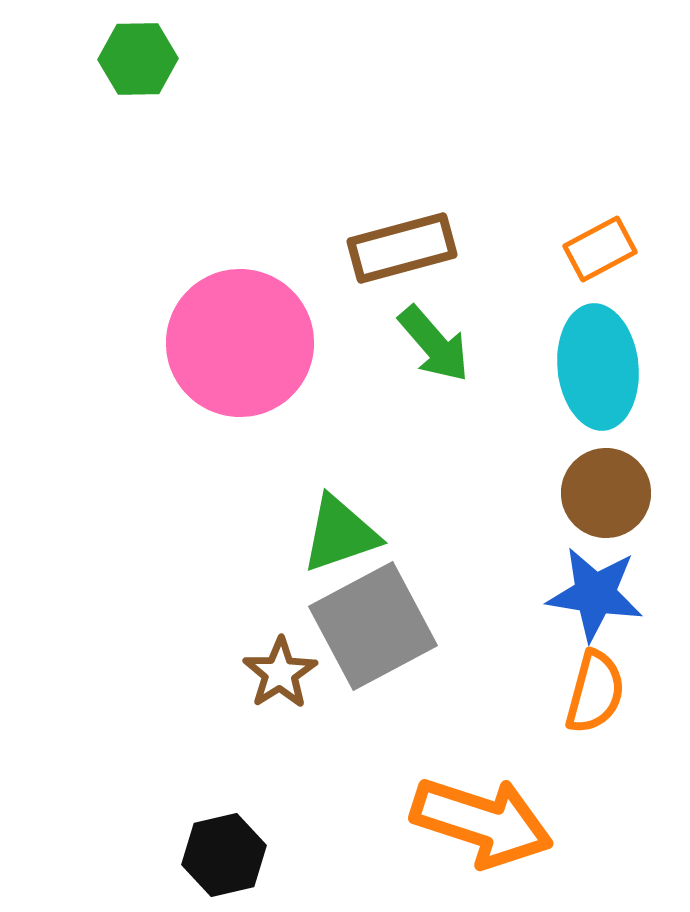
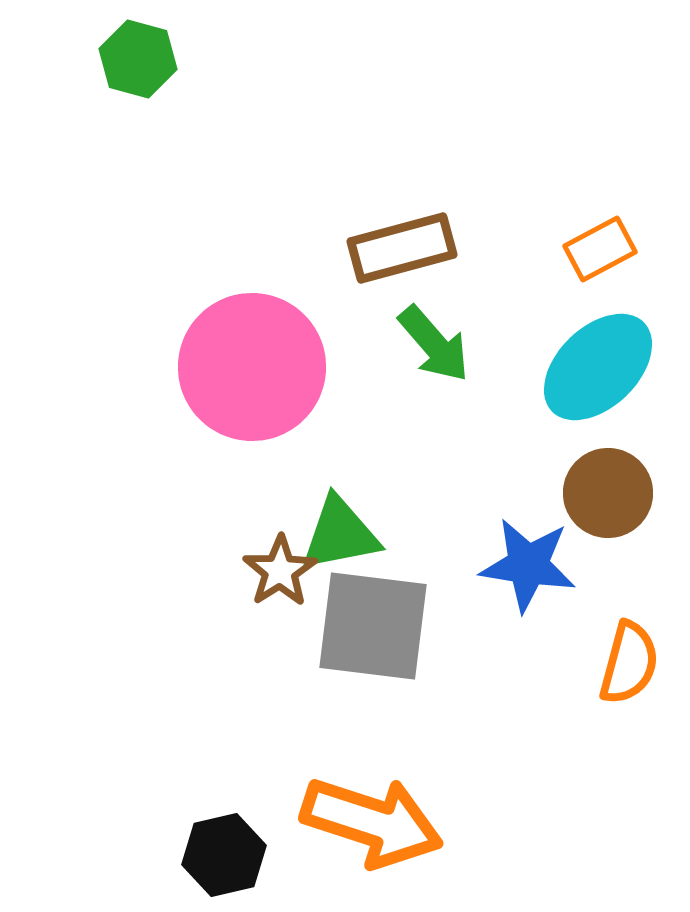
green hexagon: rotated 16 degrees clockwise
pink circle: moved 12 px right, 24 px down
cyan ellipse: rotated 52 degrees clockwise
brown circle: moved 2 px right
green triangle: rotated 8 degrees clockwise
blue star: moved 67 px left, 29 px up
gray square: rotated 35 degrees clockwise
brown star: moved 102 px up
orange semicircle: moved 34 px right, 29 px up
orange arrow: moved 110 px left
